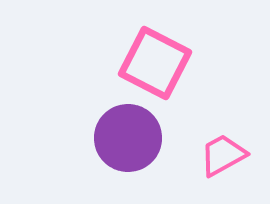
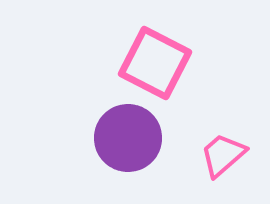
pink trapezoid: rotated 12 degrees counterclockwise
